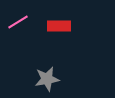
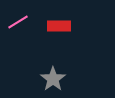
gray star: moved 6 px right; rotated 25 degrees counterclockwise
